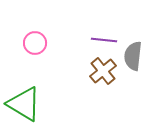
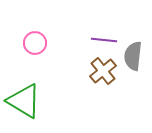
green triangle: moved 3 px up
